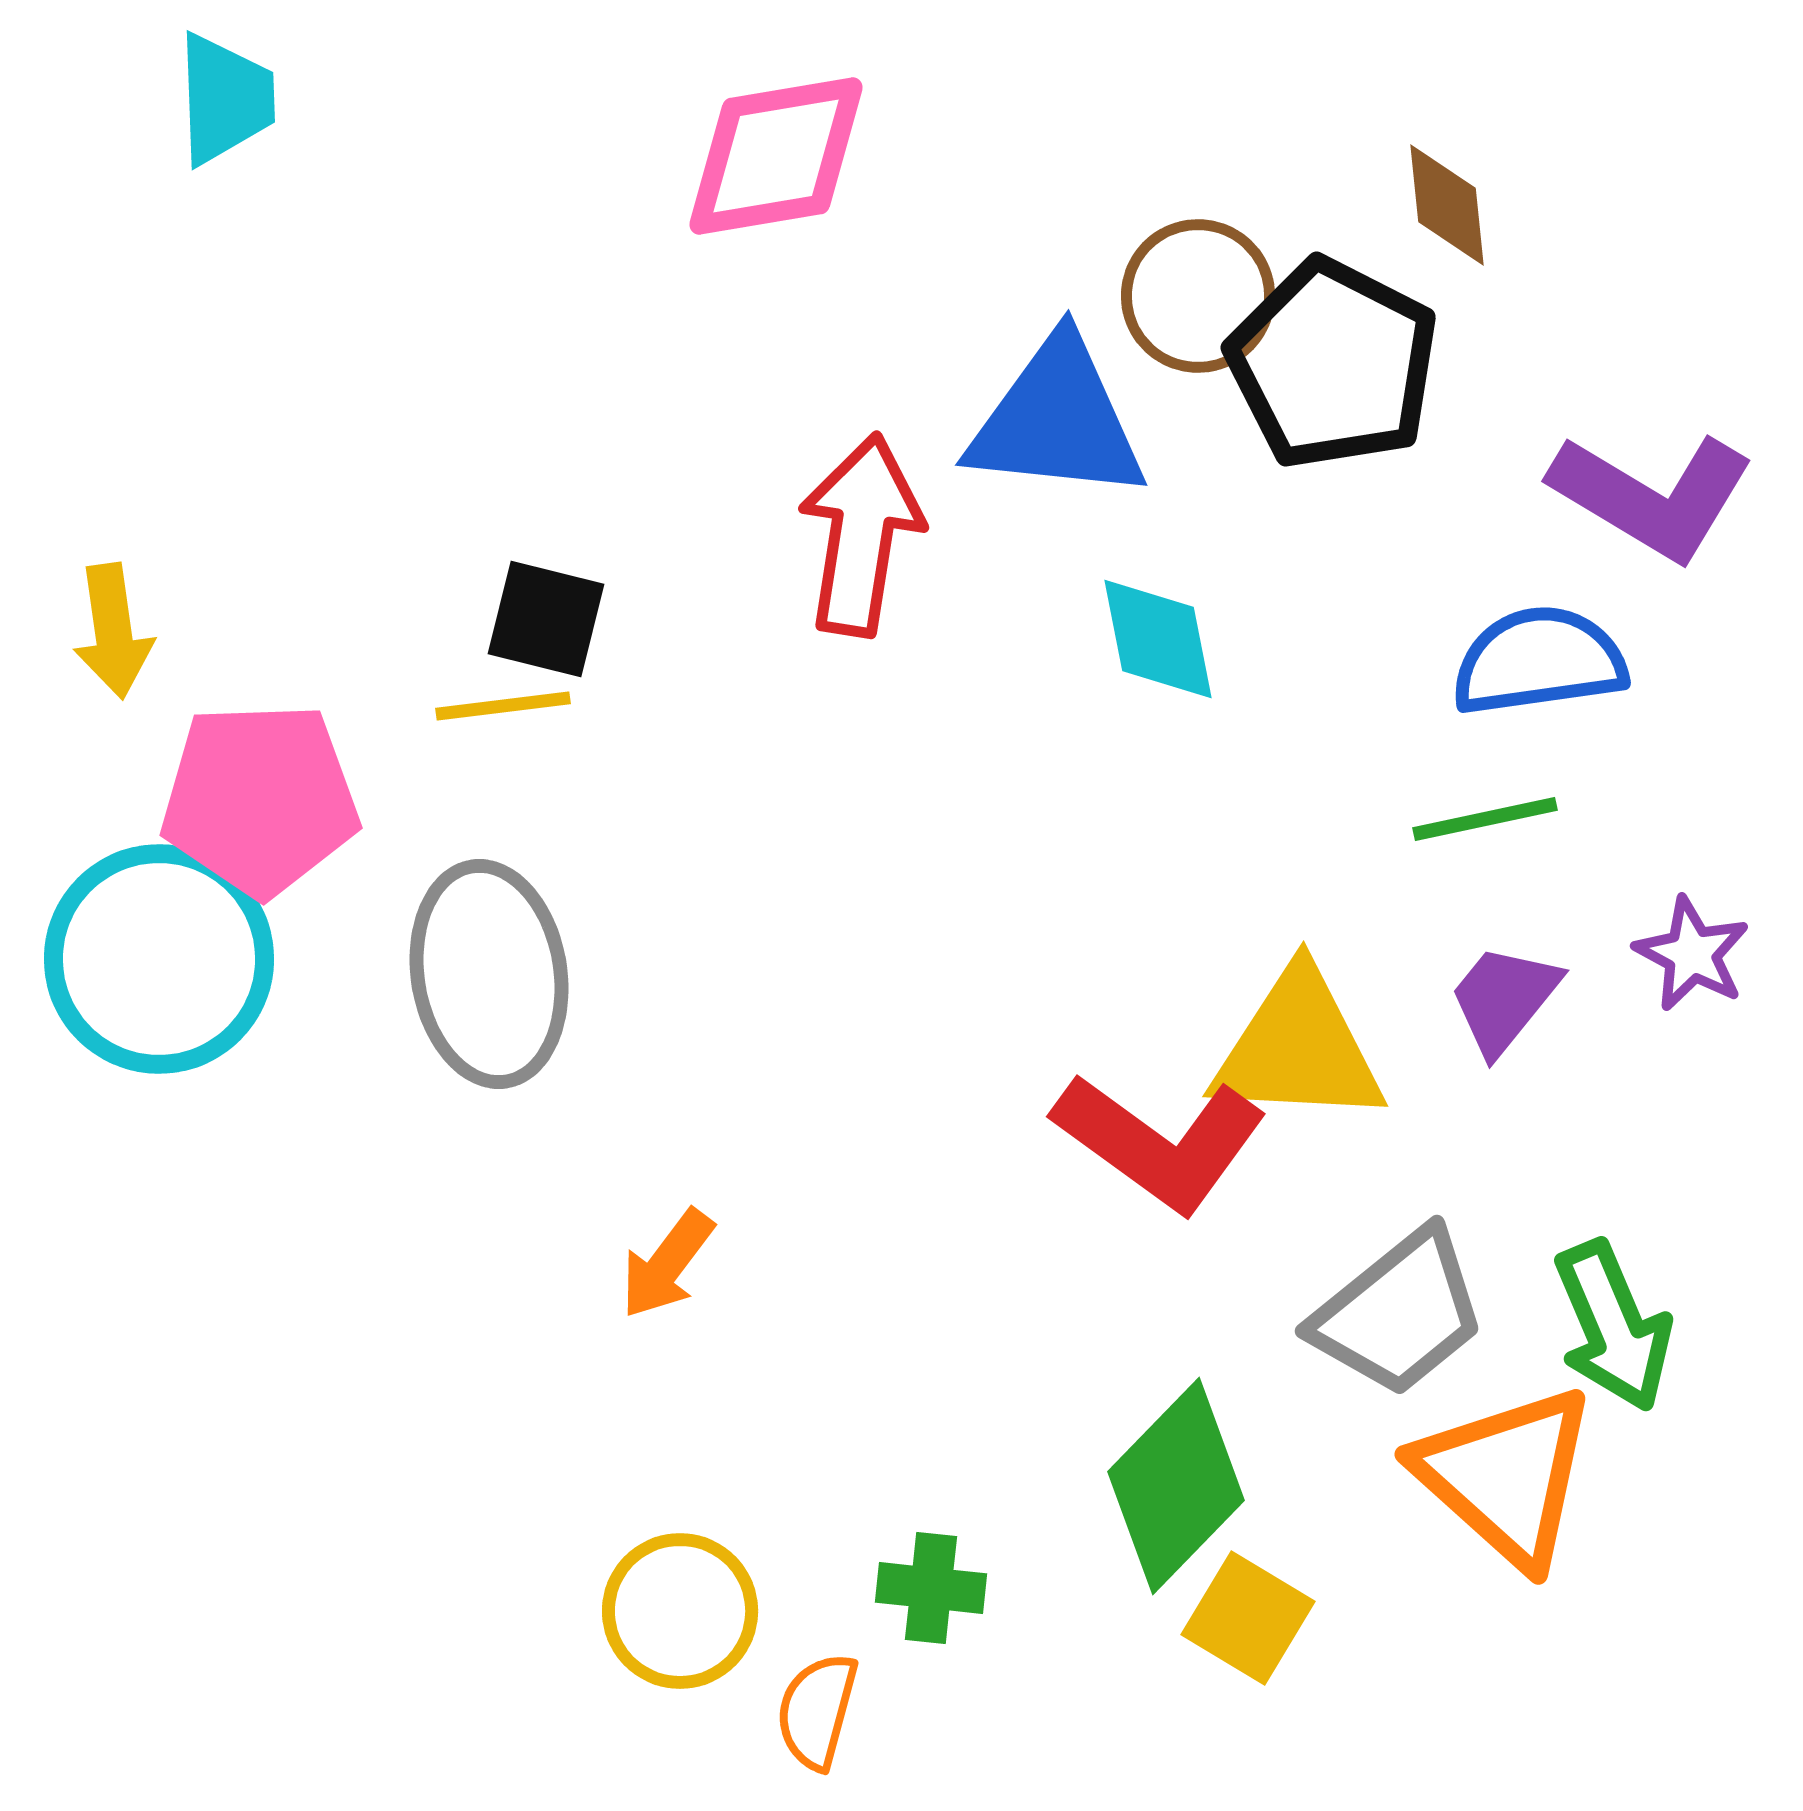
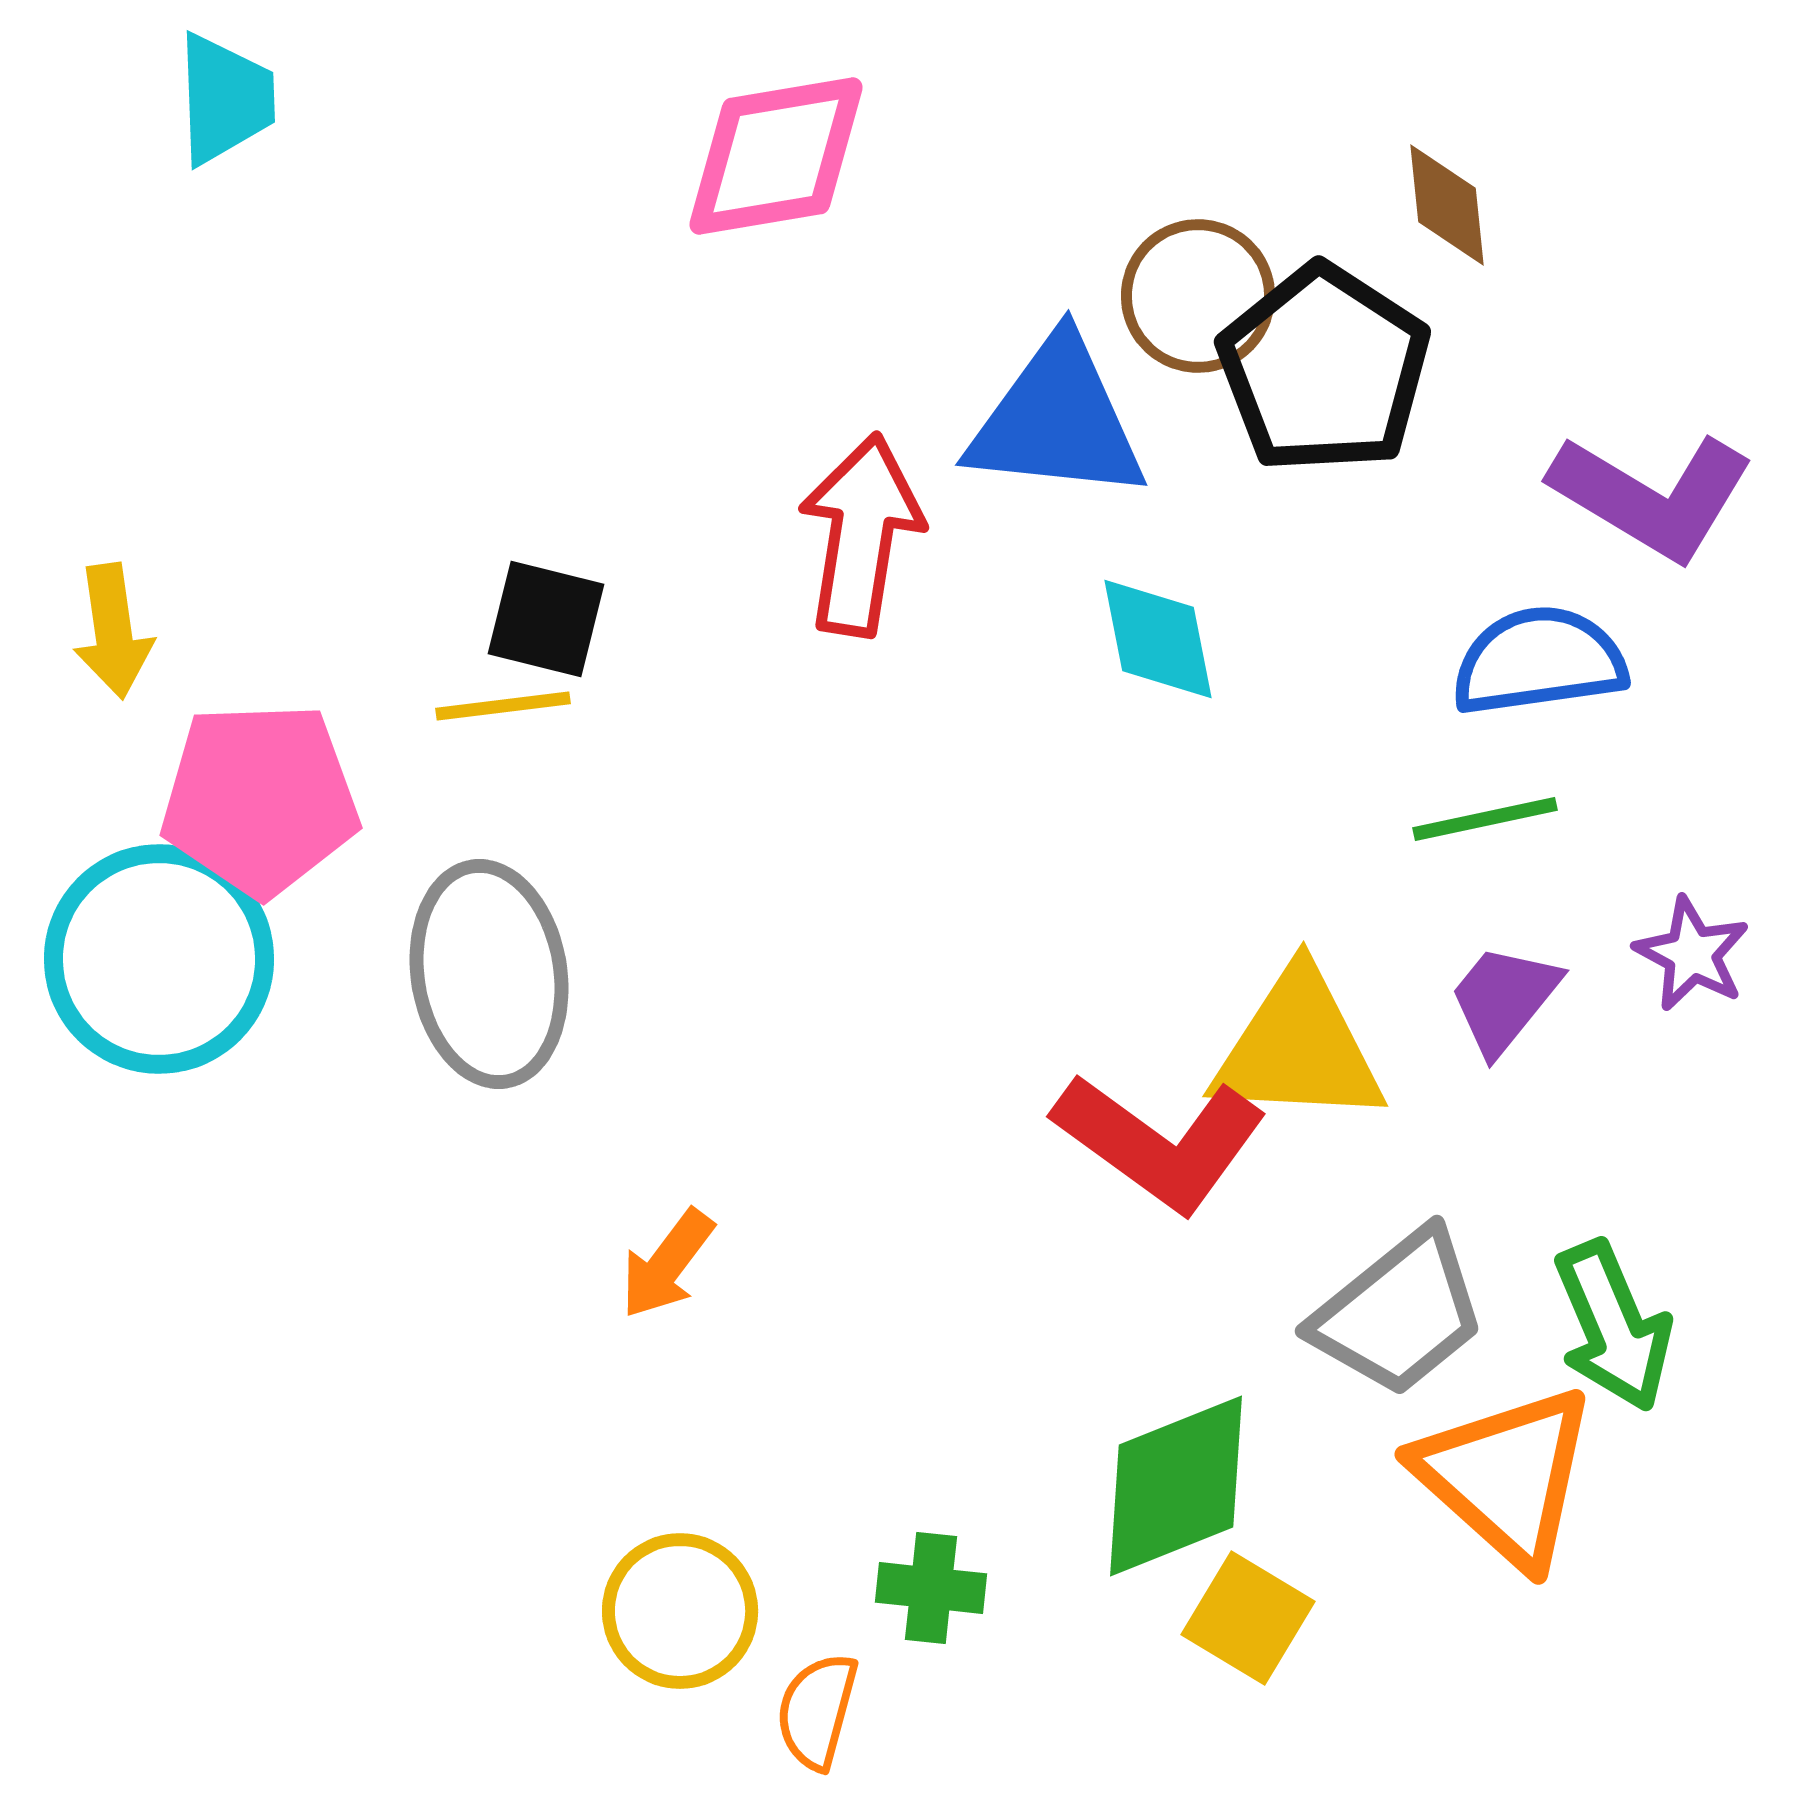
black pentagon: moved 9 px left, 5 px down; rotated 6 degrees clockwise
green diamond: rotated 24 degrees clockwise
